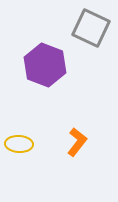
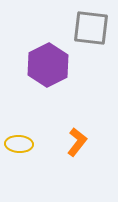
gray square: rotated 18 degrees counterclockwise
purple hexagon: moved 3 px right; rotated 12 degrees clockwise
